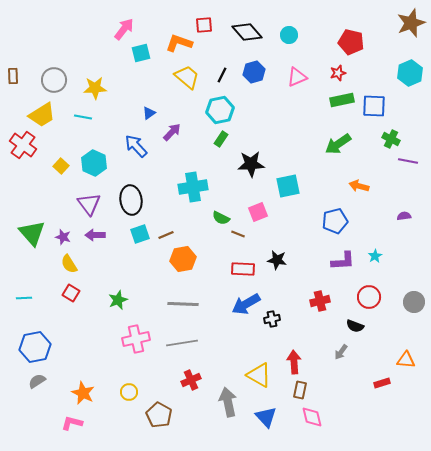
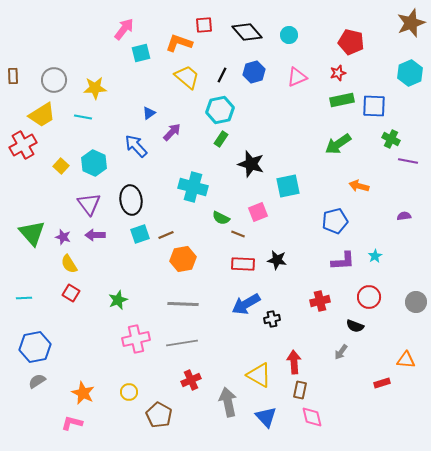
red cross at (23, 145): rotated 24 degrees clockwise
black star at (251, 164): rotated 20 degrees clockwise
cyan cross at (193, 187): rotated 24 degrees clockwise
red rectangle at (243, 269): moved 5 px up
gray circle at (414, 302): moved 2 px right
